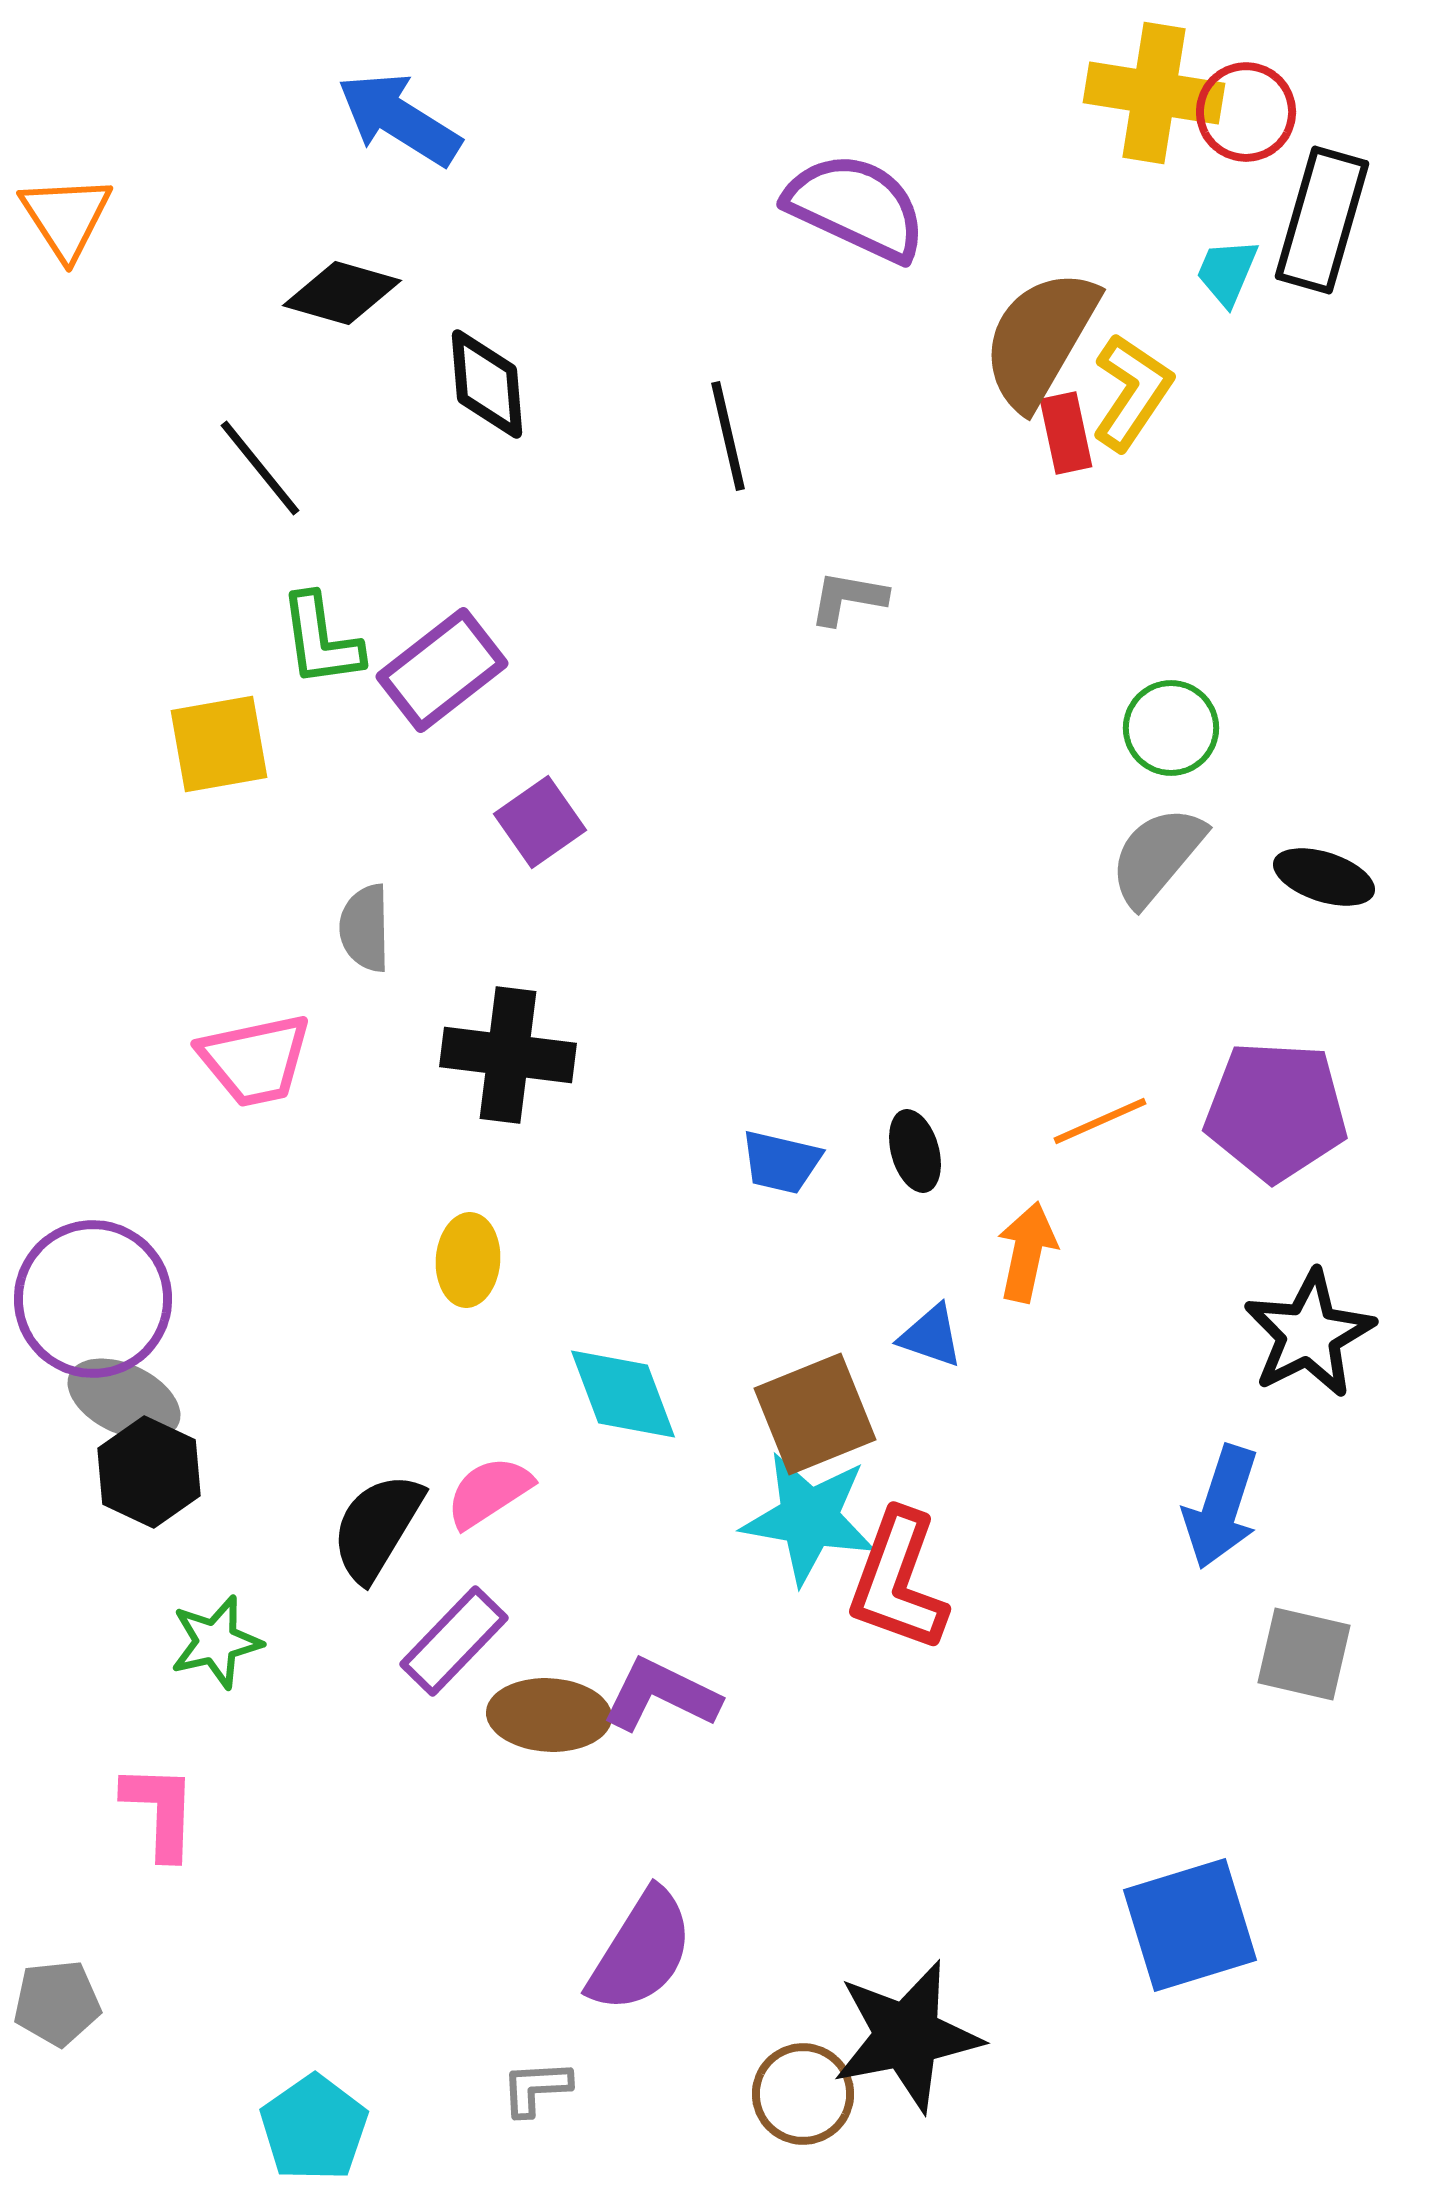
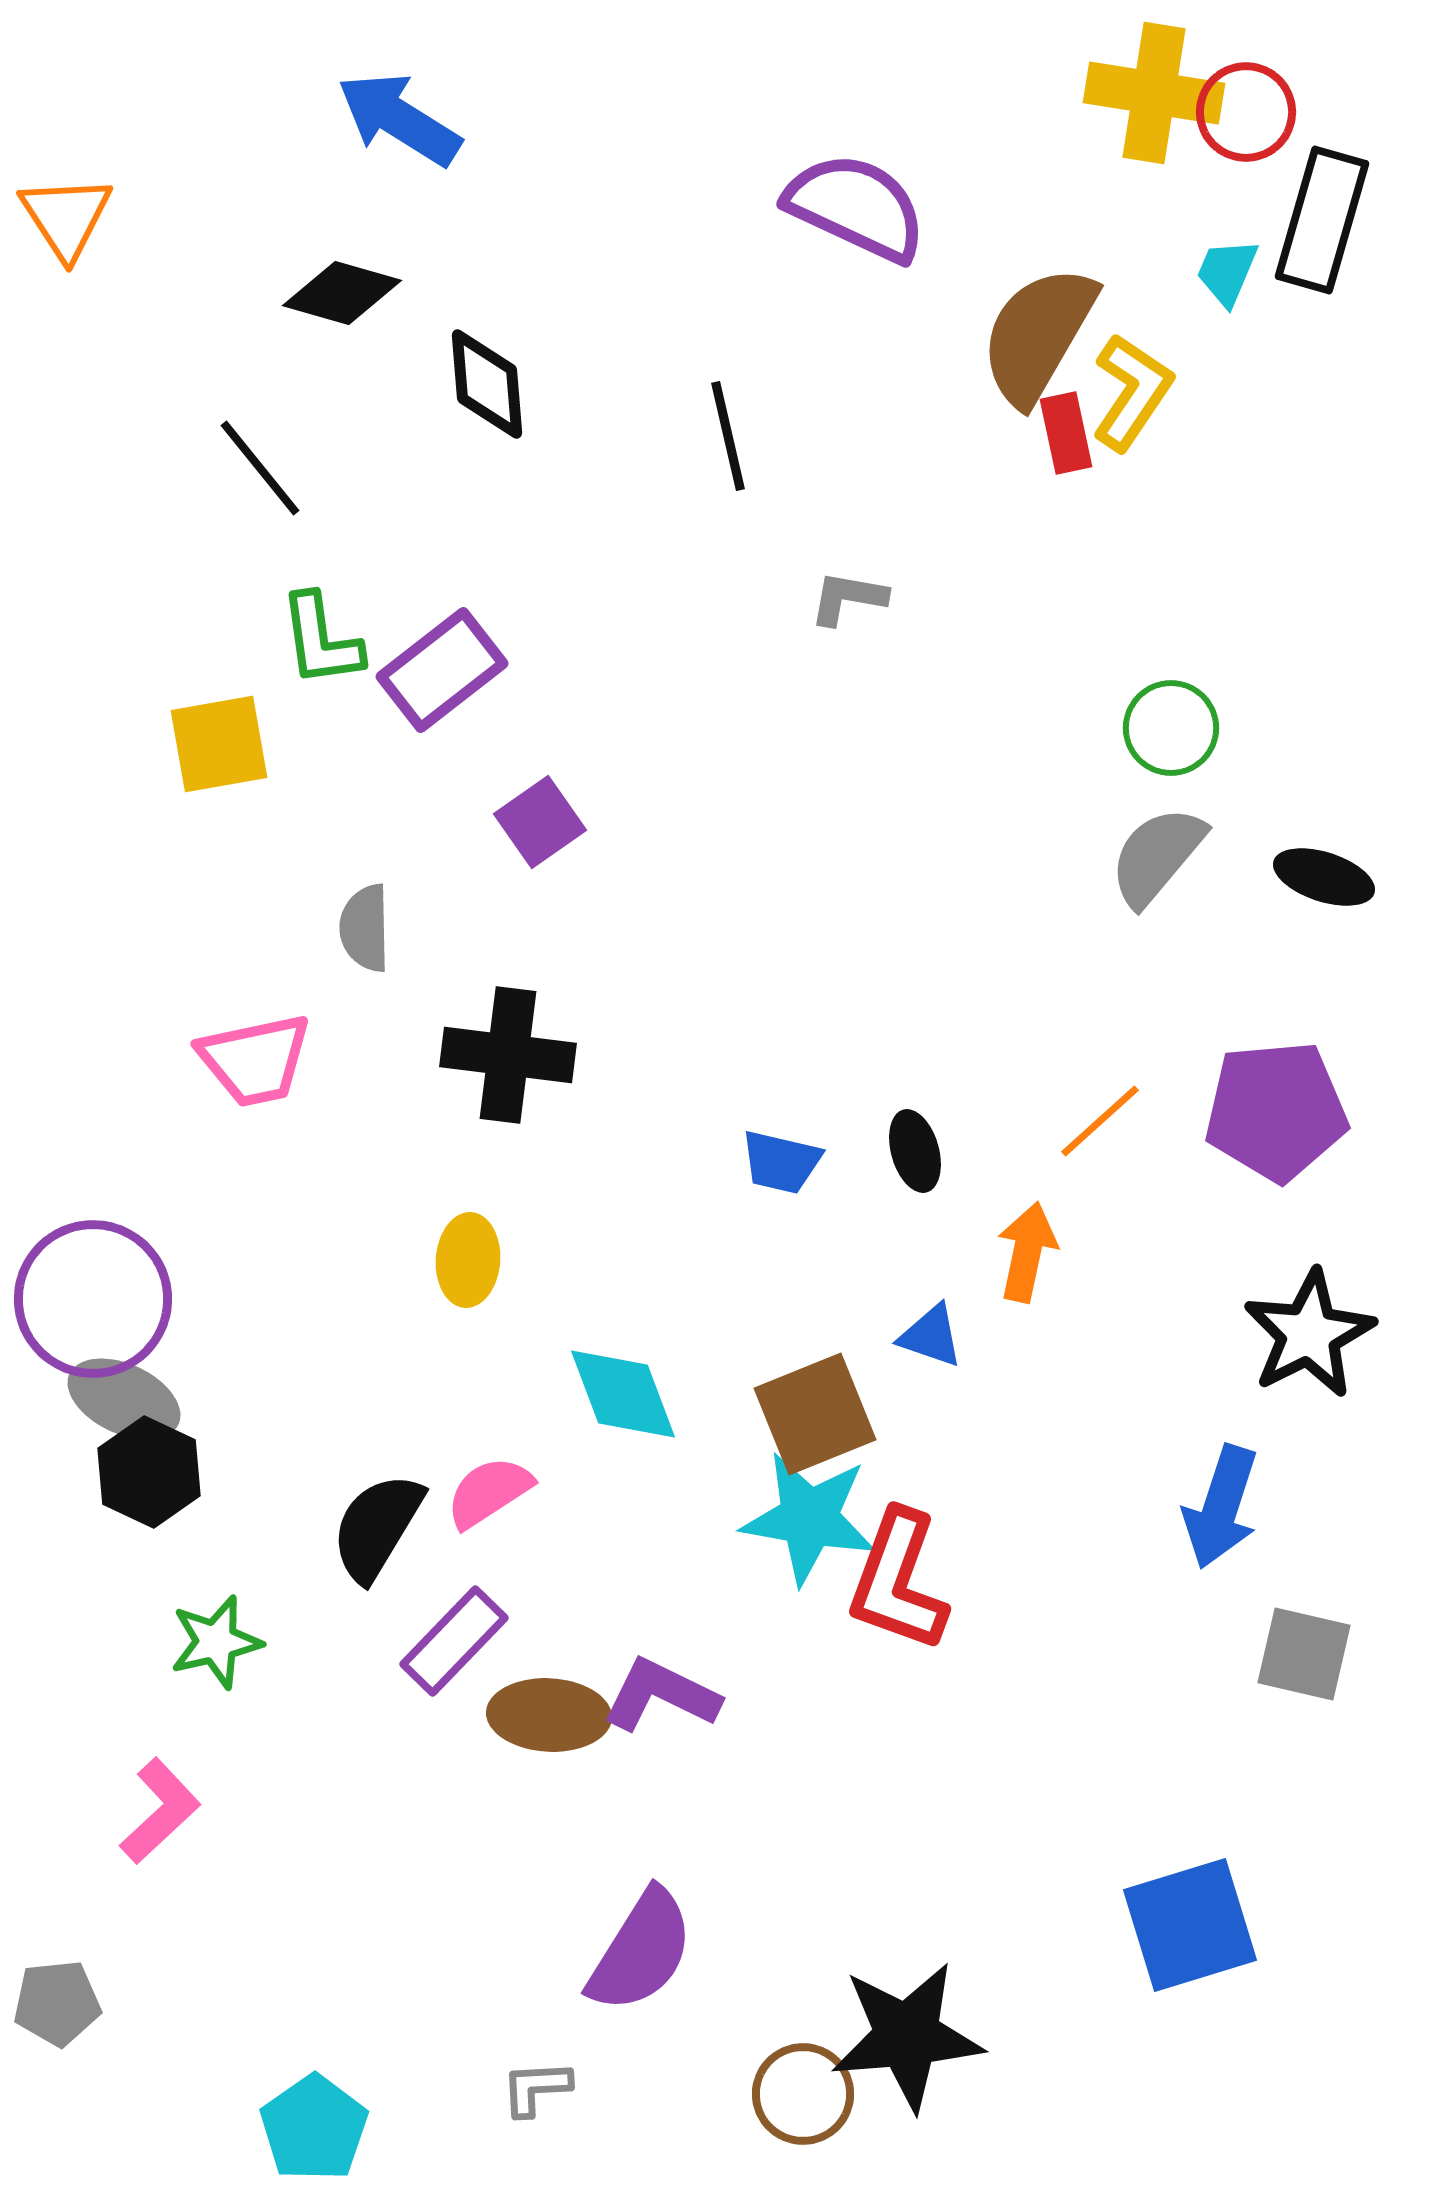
brown semicircle at (1040, 339): moved 2 px left, 4 px up
purple pentagon at (1276, 1111): rotated 8 degrees counterclockwise
orange line at (1100, 1121): rotated 18 degrees counterclockwise
pink L-shape at (160, 1811): rotated 45 degrees clockwise
black star at (907, 2036): rotated 6 degrees clockwise
